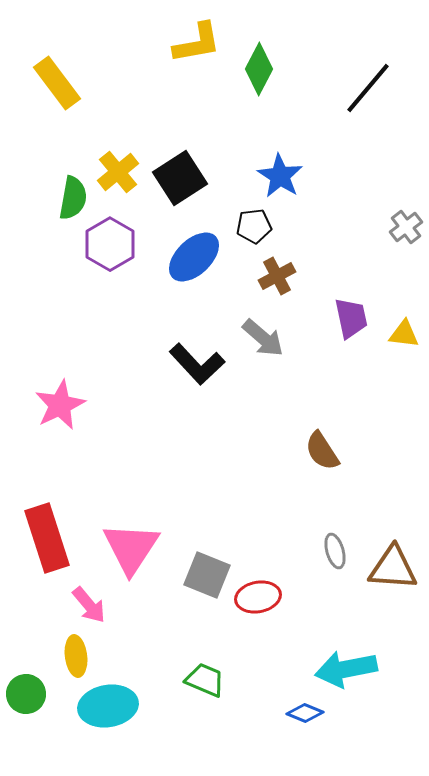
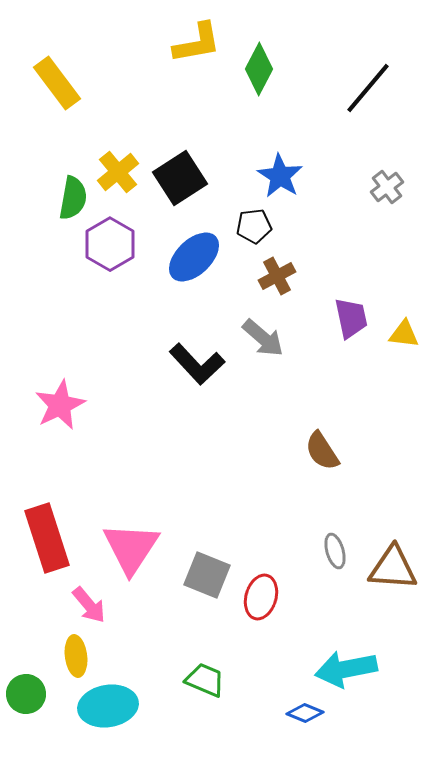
gray cross: moved 19 px left, 40 px up
red ellipse: moved 3 px right; rotated 63 degrees counterclockwise
